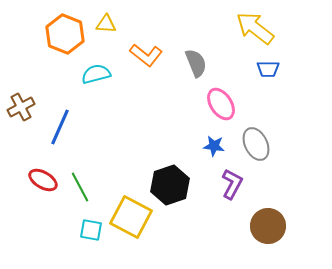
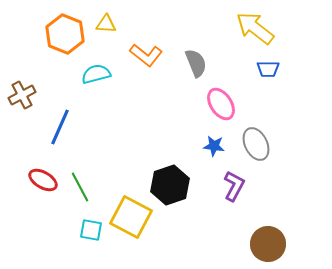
brown cross: moved 1 px right, 12 px up
purple L-shape: moved 2 px right, 2 px down
brown circle: moved 18 px down
